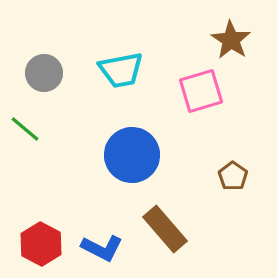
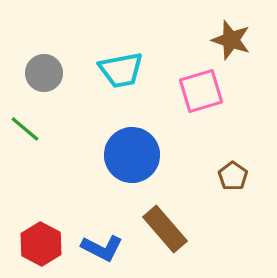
brown star: rotated 15 degrees counterclockwise
